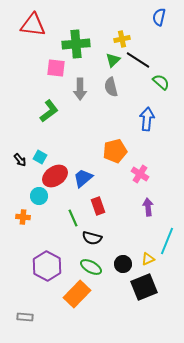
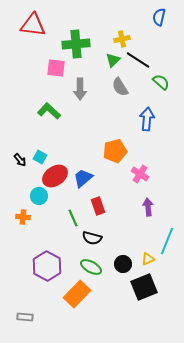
gray semicircle: moved 9 px right; rotated 18 degrees counterclockwise
green L-shape: rotated 100 degrees counterclockwise
